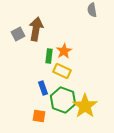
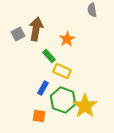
orange star: moved 3 px right, 12 px up
green rectangle: rotated 48 degrees counterclockwise
blue rectangle: rotated 48 degrees clockwise
